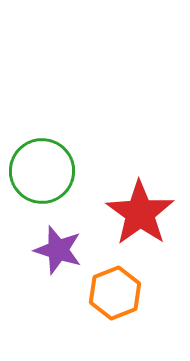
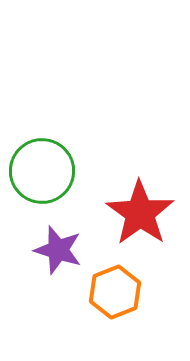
orange hexagon: moved 1 px up
